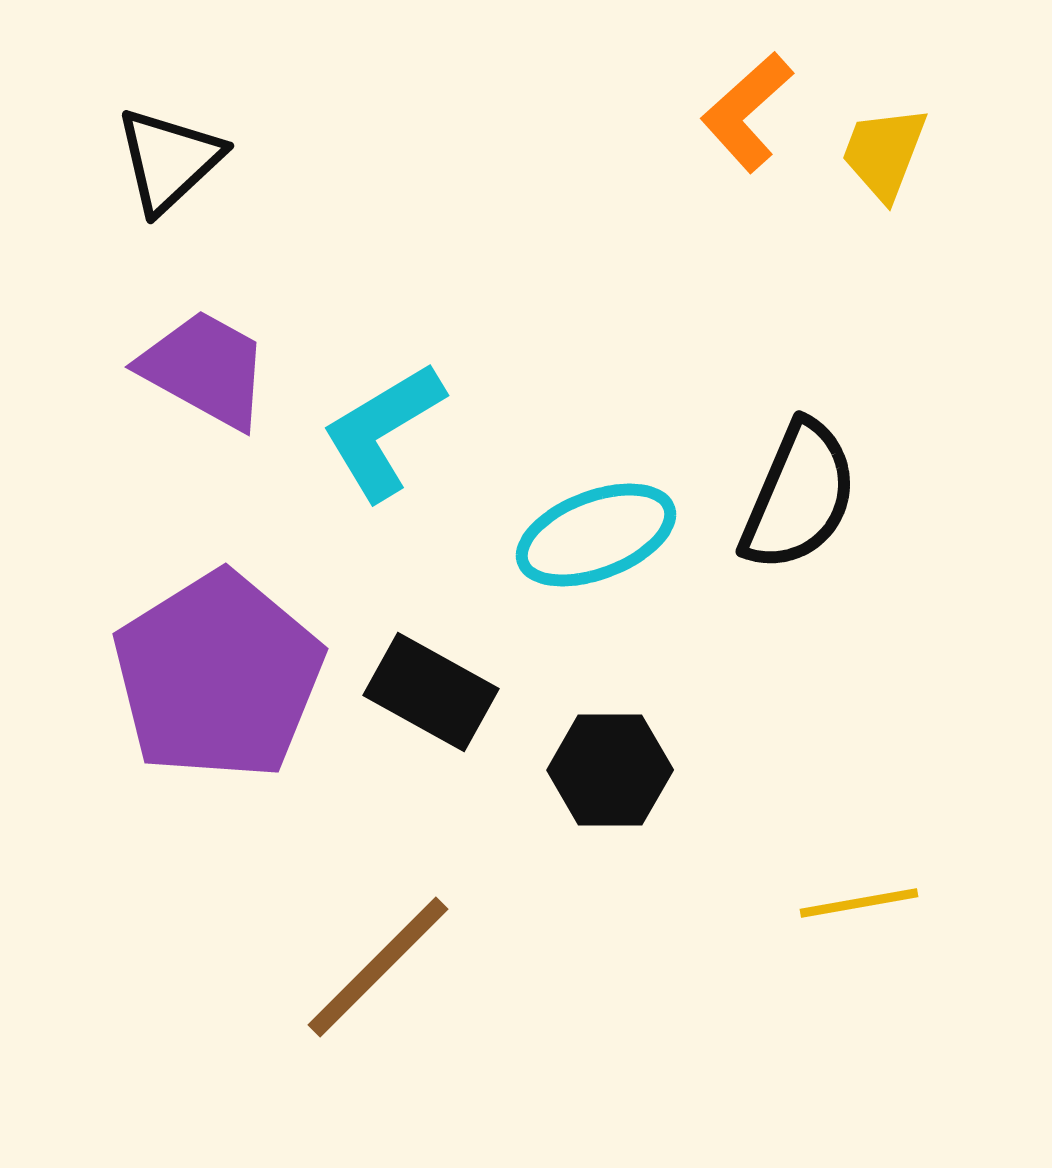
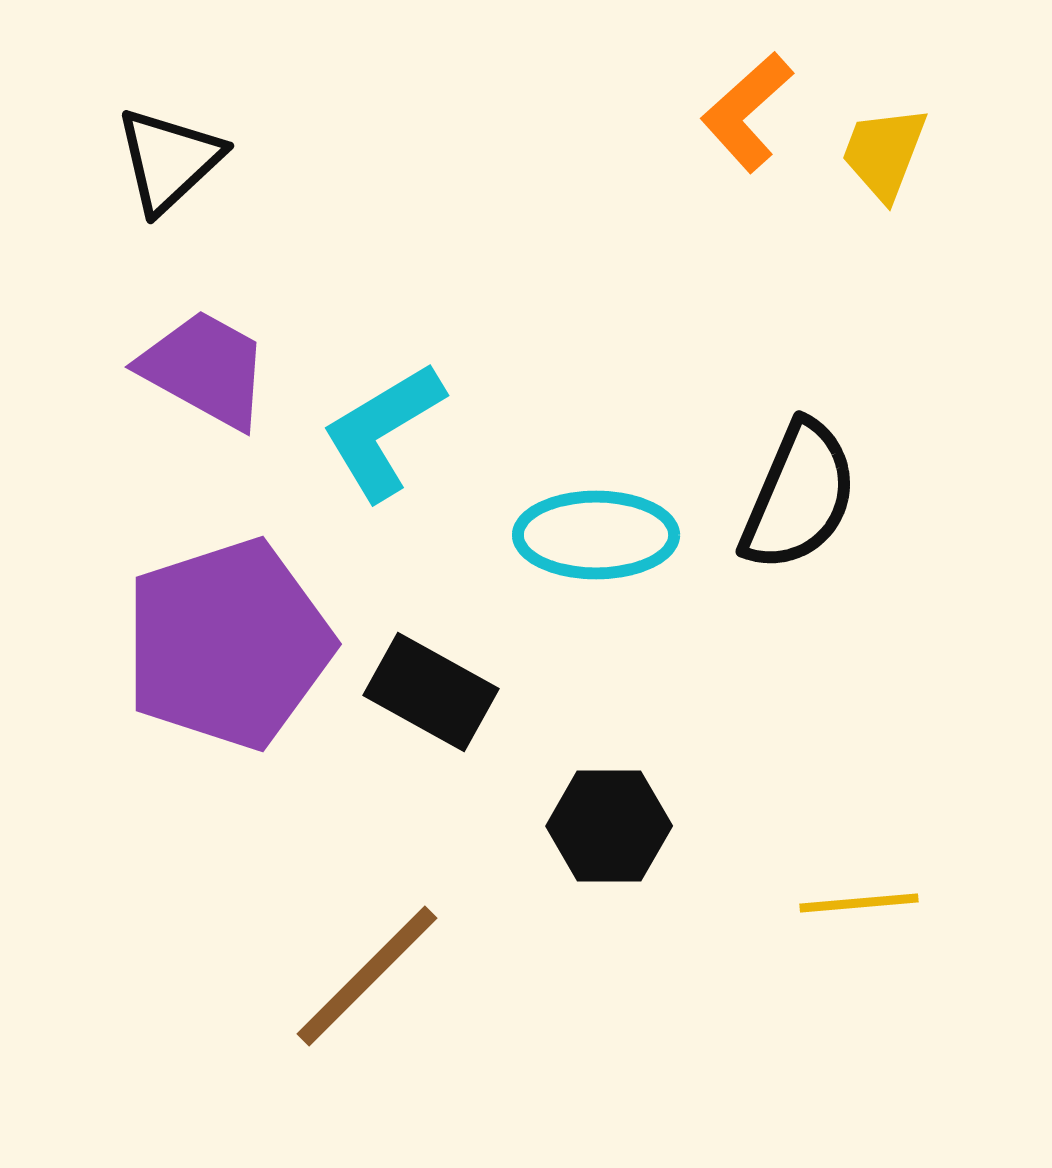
cyan ellipse: rotated 21 degrees clockwise
purple pentagon: moved 10 px right, 32 px up; rotated 14 degrees clockwise
black hexagon: moved 1 px left, 56 px down
yellow line: rotated 5 degrees clockwise
brown line: moved 11 px left, 9 px down
